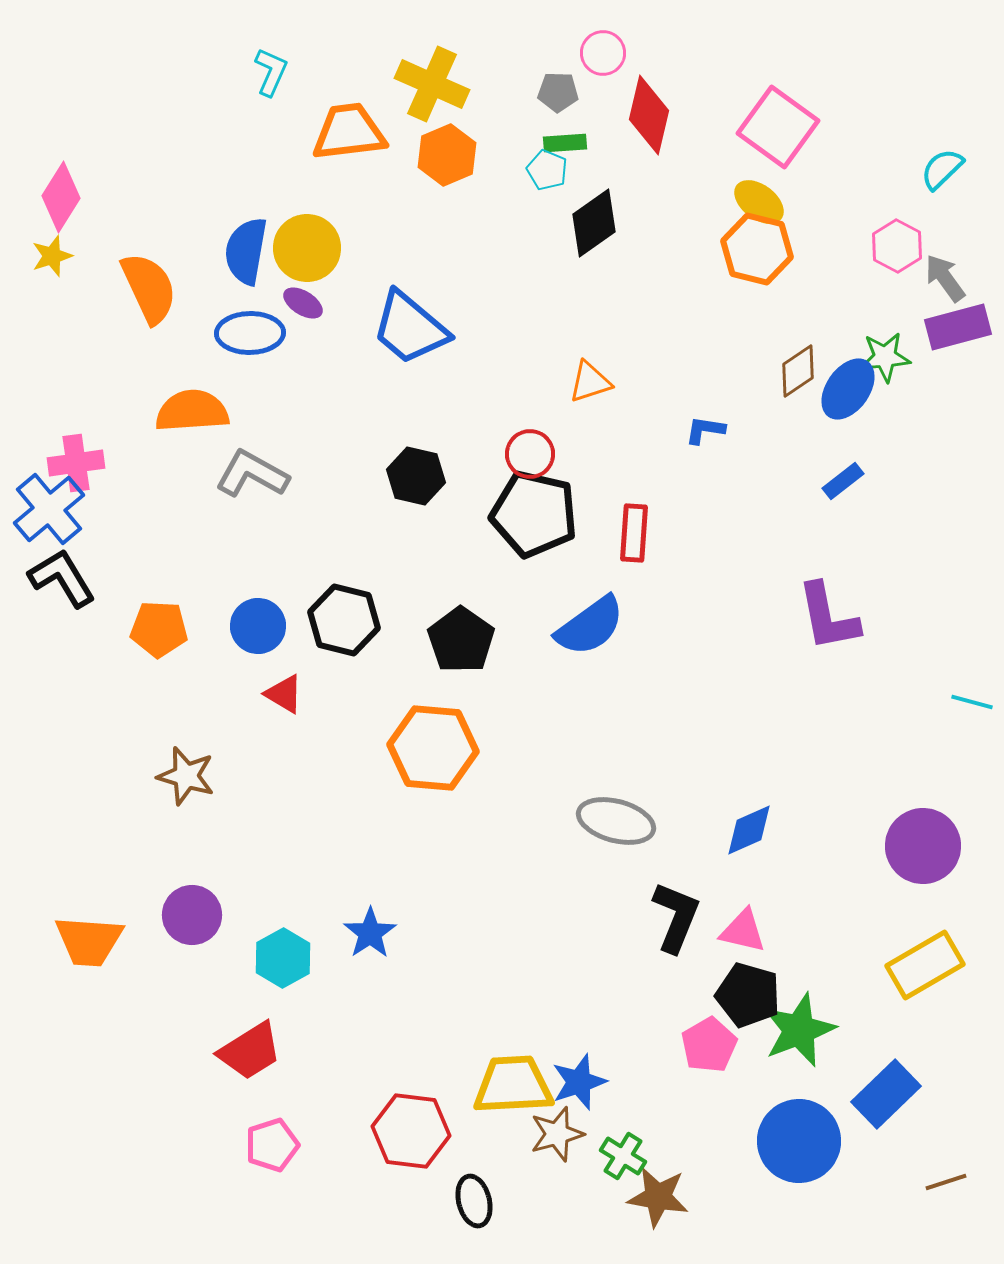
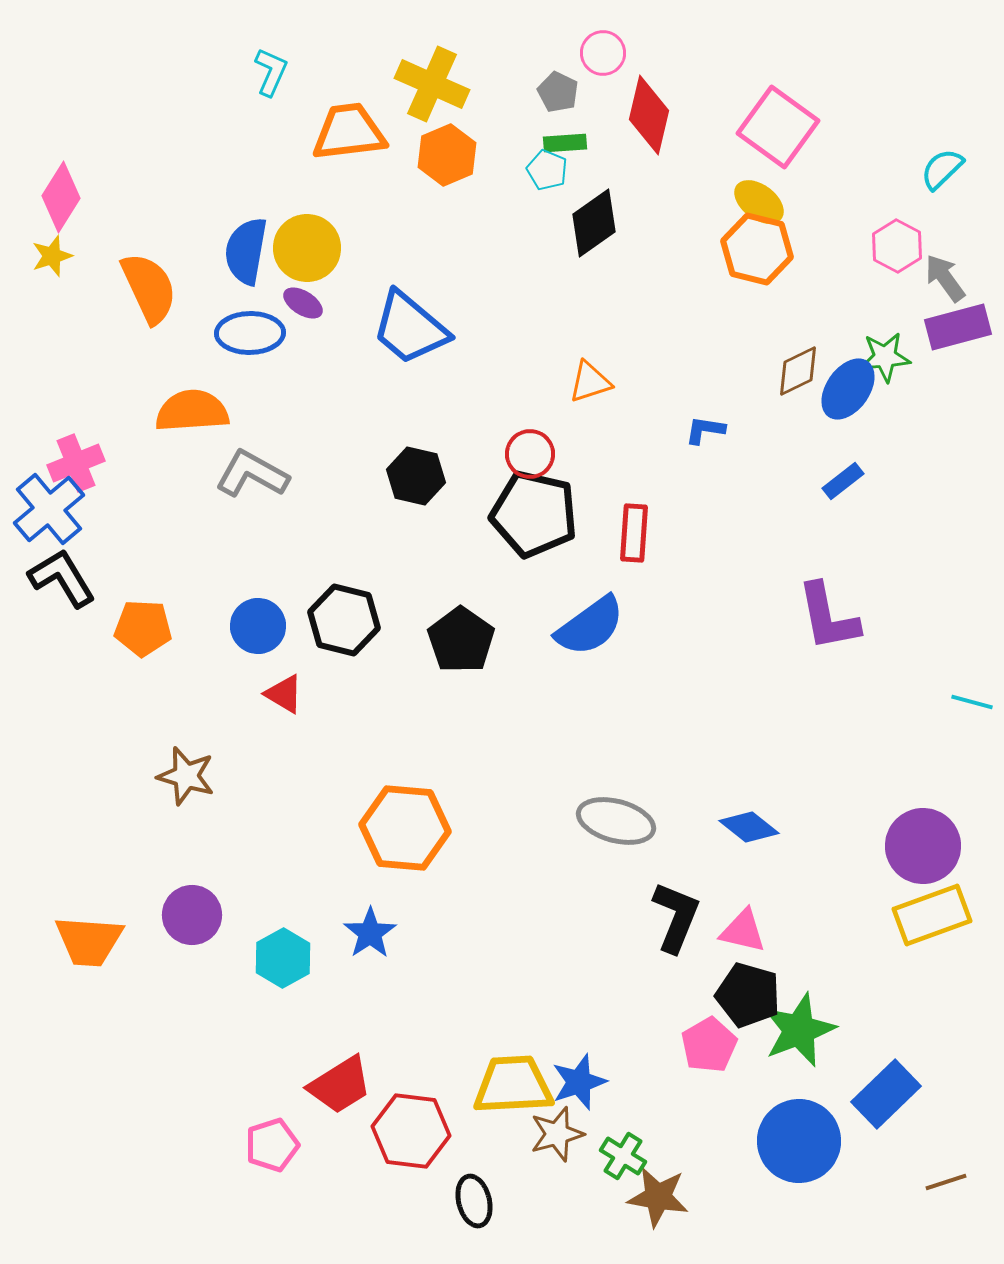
gray pentagon at (558, 92): rotated 24 degrees clockwise
brown diamond at (798, 371): rotated 8 degrees clockwise
pink cross at (76, 463): rotated 14 degrees counterclockwise
orange pentagon at (159, 629): moved 16 px left, 1 px up
orange hexagon at (433, 748): moved 28 px left, 80 px down
blue diamond at (749, 830): moved 3 px up; rotated 62 degrees clockwise
yellow rectangle at (925, 965): moved 7 px right, 50 px up; rotated 10 degrees clockwise
red trapezoid at (250, 1051): moved 90 px right, 34 px down
